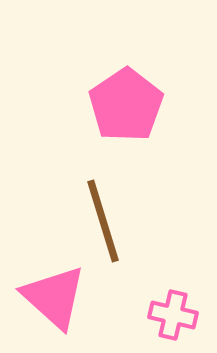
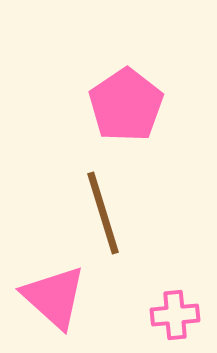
brown line: moved 8 px up
pink cross: moved 2 px right; rotated 18 degrees counterclockwise
